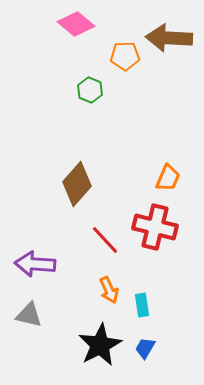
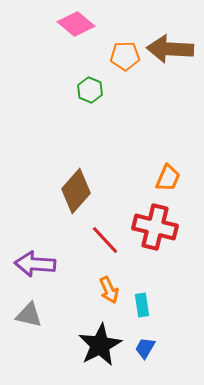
brown arrow: moved 1 px right, 11 px down
brown diamond: moved 1 px left, 7 px down
